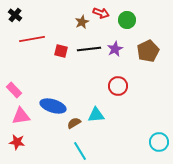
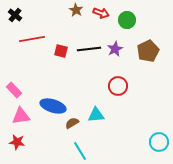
brown star: moved 6 px left, 12 px up; rotated 16 degrees counterclockwise
brown semicircle: moved 2 px left
